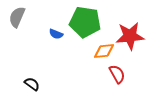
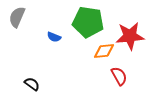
green pentagon: moved 3 px right
blue semicircle: moved 2 px left, 3 px down
red semicircle: moved 2 px right, 2 px down
